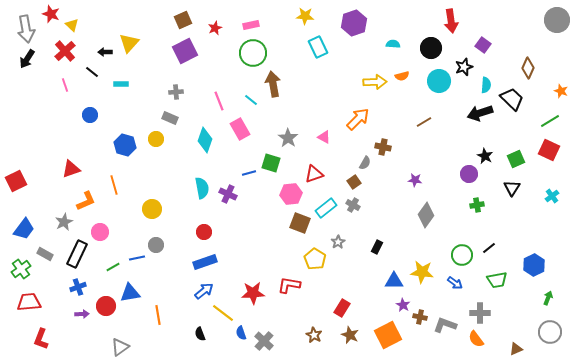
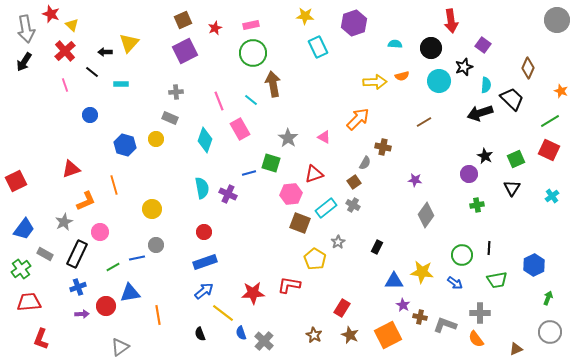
cyan semicircle at (393, 44): moved 2 px right
black arrow at (27, 59): moved 3 px left, 3 px down
black line at (489, 248): rotated 48 degrees counterclockwise
